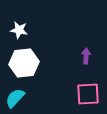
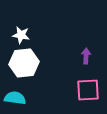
white star: moved 2 px right, 5 px down
pink square: moved 4 px up
cyan semicircle: rotated 55 degrees clockwise
